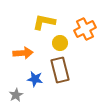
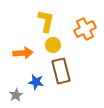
yellow L-shape: moved 2 px right, 1 px up; rotated 90 degrees clockwise
yellow circle: moved 7 px left, 2 px down
brown rectangle: moved 1 px right, 1 px down
blue star: moved 1 px right, 3 px down
